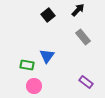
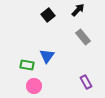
purple rectangle: rotated 24 degrees clockwise
